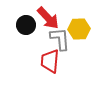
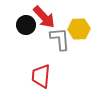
red arrow: moved 4 px left, 1 px up
red trapezoid: moved 9 px left, 15 px down
